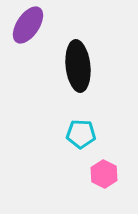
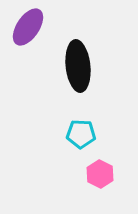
purple ellipse: moved 2 px down
pink hexagon: moved 4 px left
